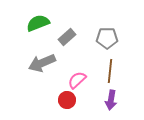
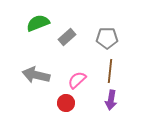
gray arrow: moved 6 px left, 12 px down; rotated 36 degrees clockwise
red circle: moved 1 px left, 3 px down
